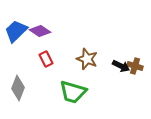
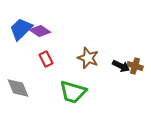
blue trapezoid: moved 5 px right, 2 px up
brown star: moved 1 px right, 1 px up
gray diamond: rotated 45 degrees counterclockwise
